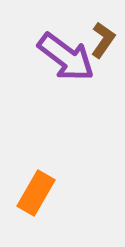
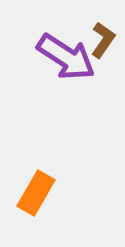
purple arrow: rotated 4 degrees counterclockwise
